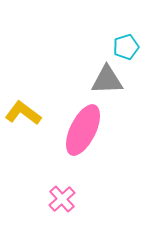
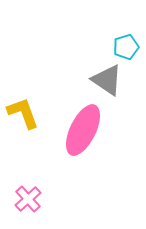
gray triangle: rotated 36 degrees clockwise
yellow L-shape: rotated 33 degrees clockwise
pink cross: moved 34 px left
